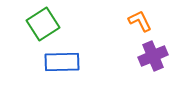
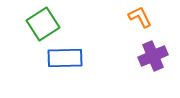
orange L-shape: moved 4 px up
blue rectangle: moved 3 px right, 4 px up
